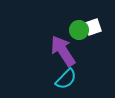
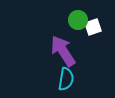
green circle: moved 1 px left, 10 px up
cyan semicircle: rotated 35 degrees counterclockwise
